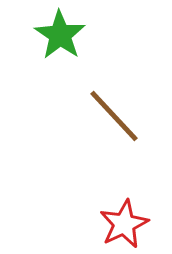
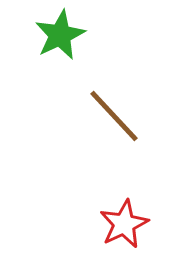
green star: rotated 12 degrees clockwise
